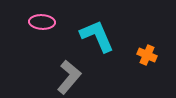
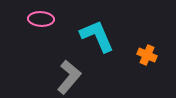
pink ellipse: moved 1 px left, 3 px up
